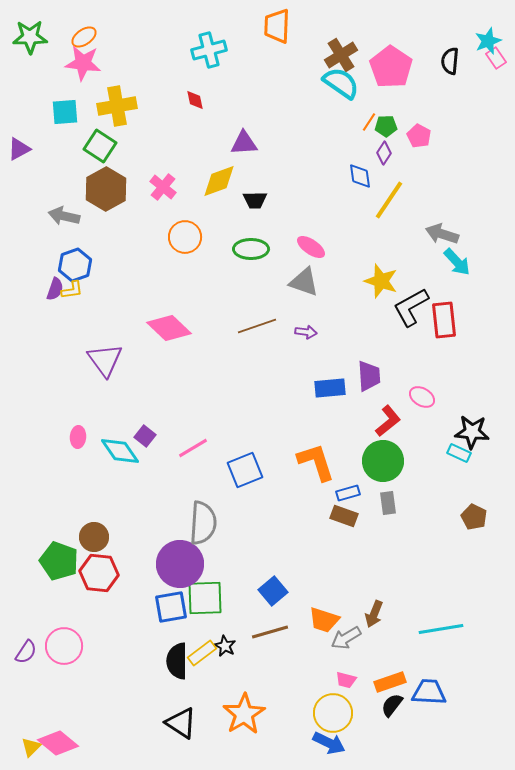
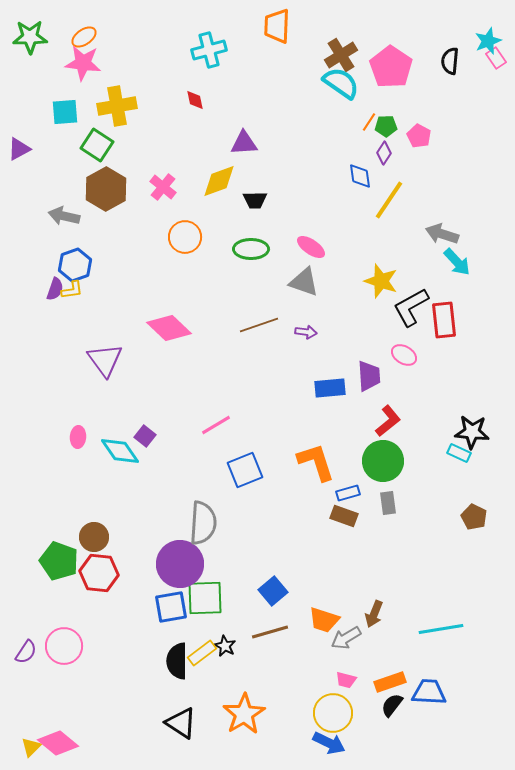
green square at (100, 146): moved 3 px left, 1 px up
brown line at (257, 326): moved 2 px right, 1 px up
pink ellipse at (422, 397): moved 18 px left, 42 px up
pink line at (193, 448): moved 23 px right, 23 px up
